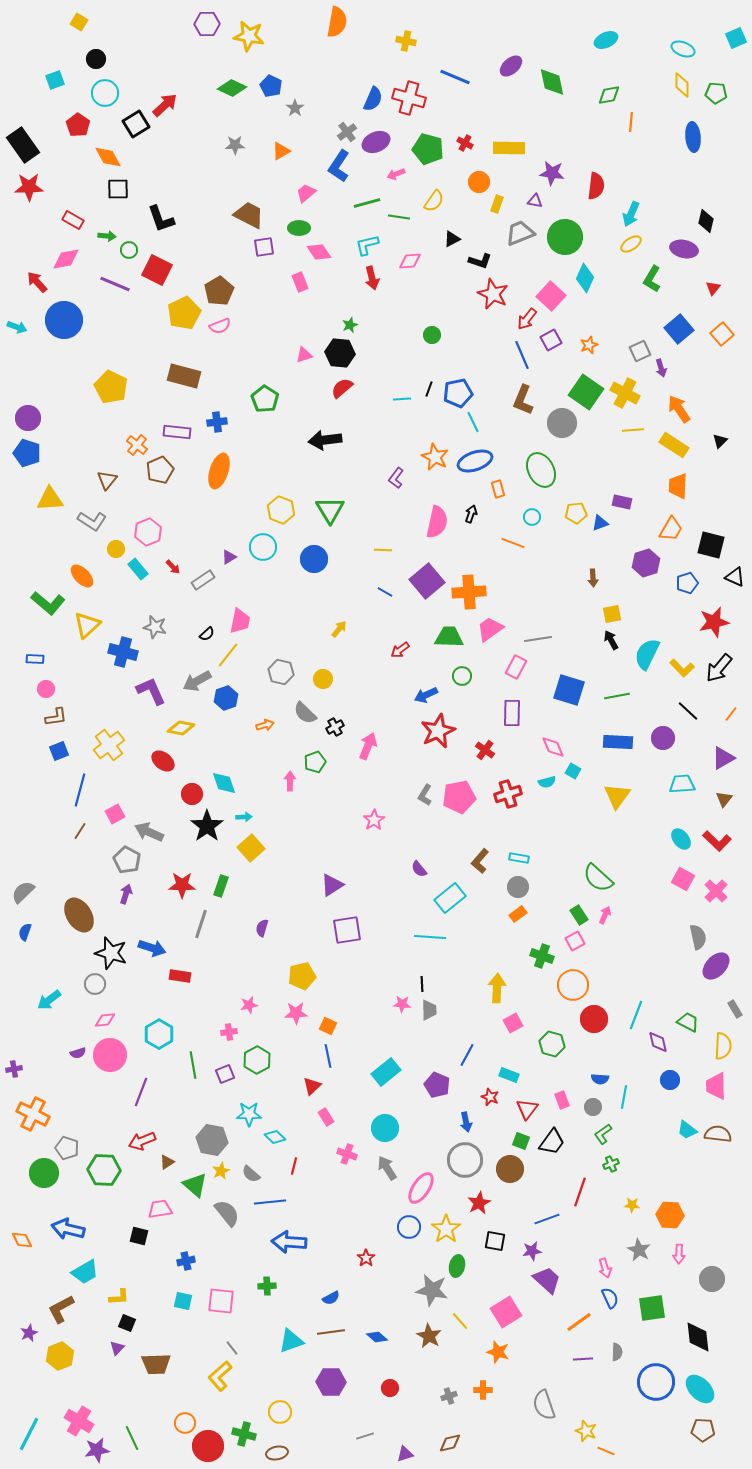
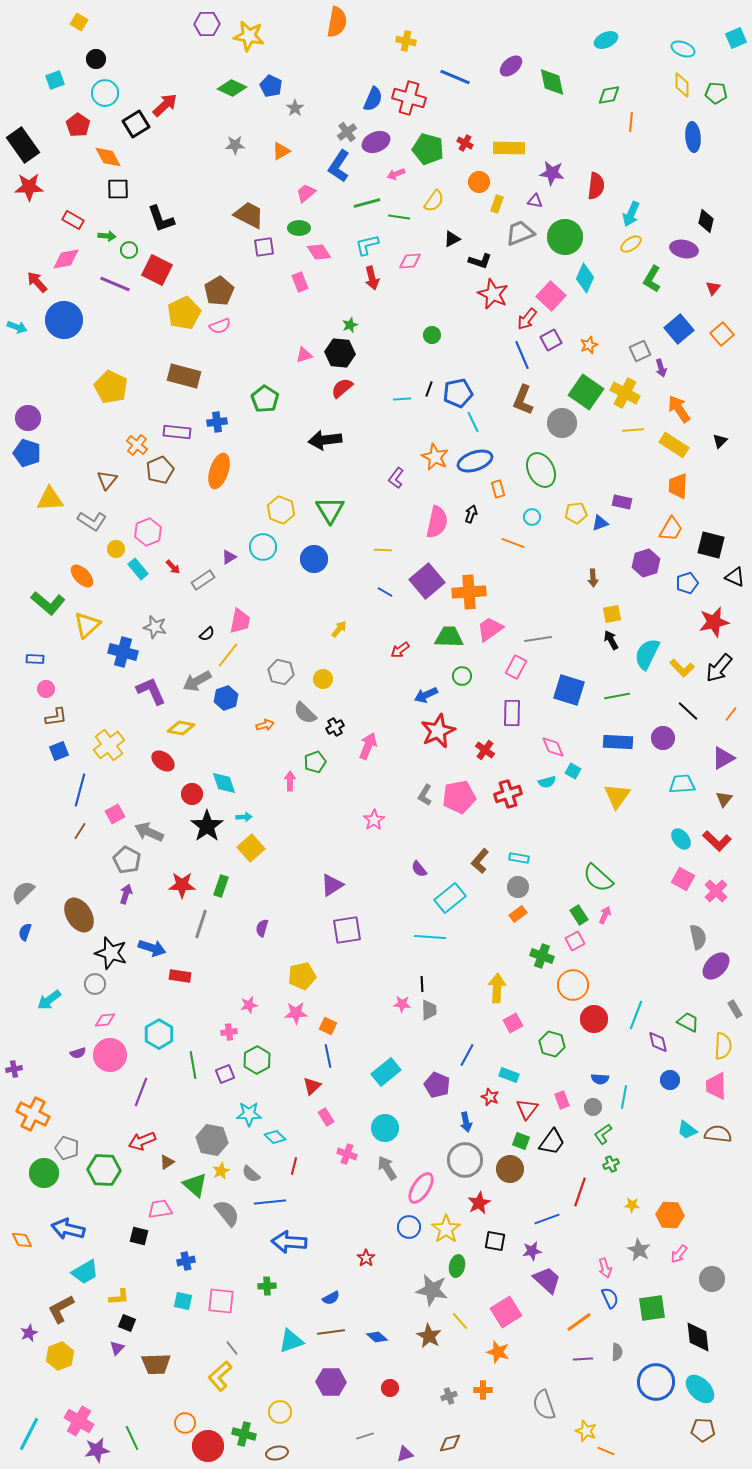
pink arrow at (679, 1254): rotated 36 degrees clockwise
